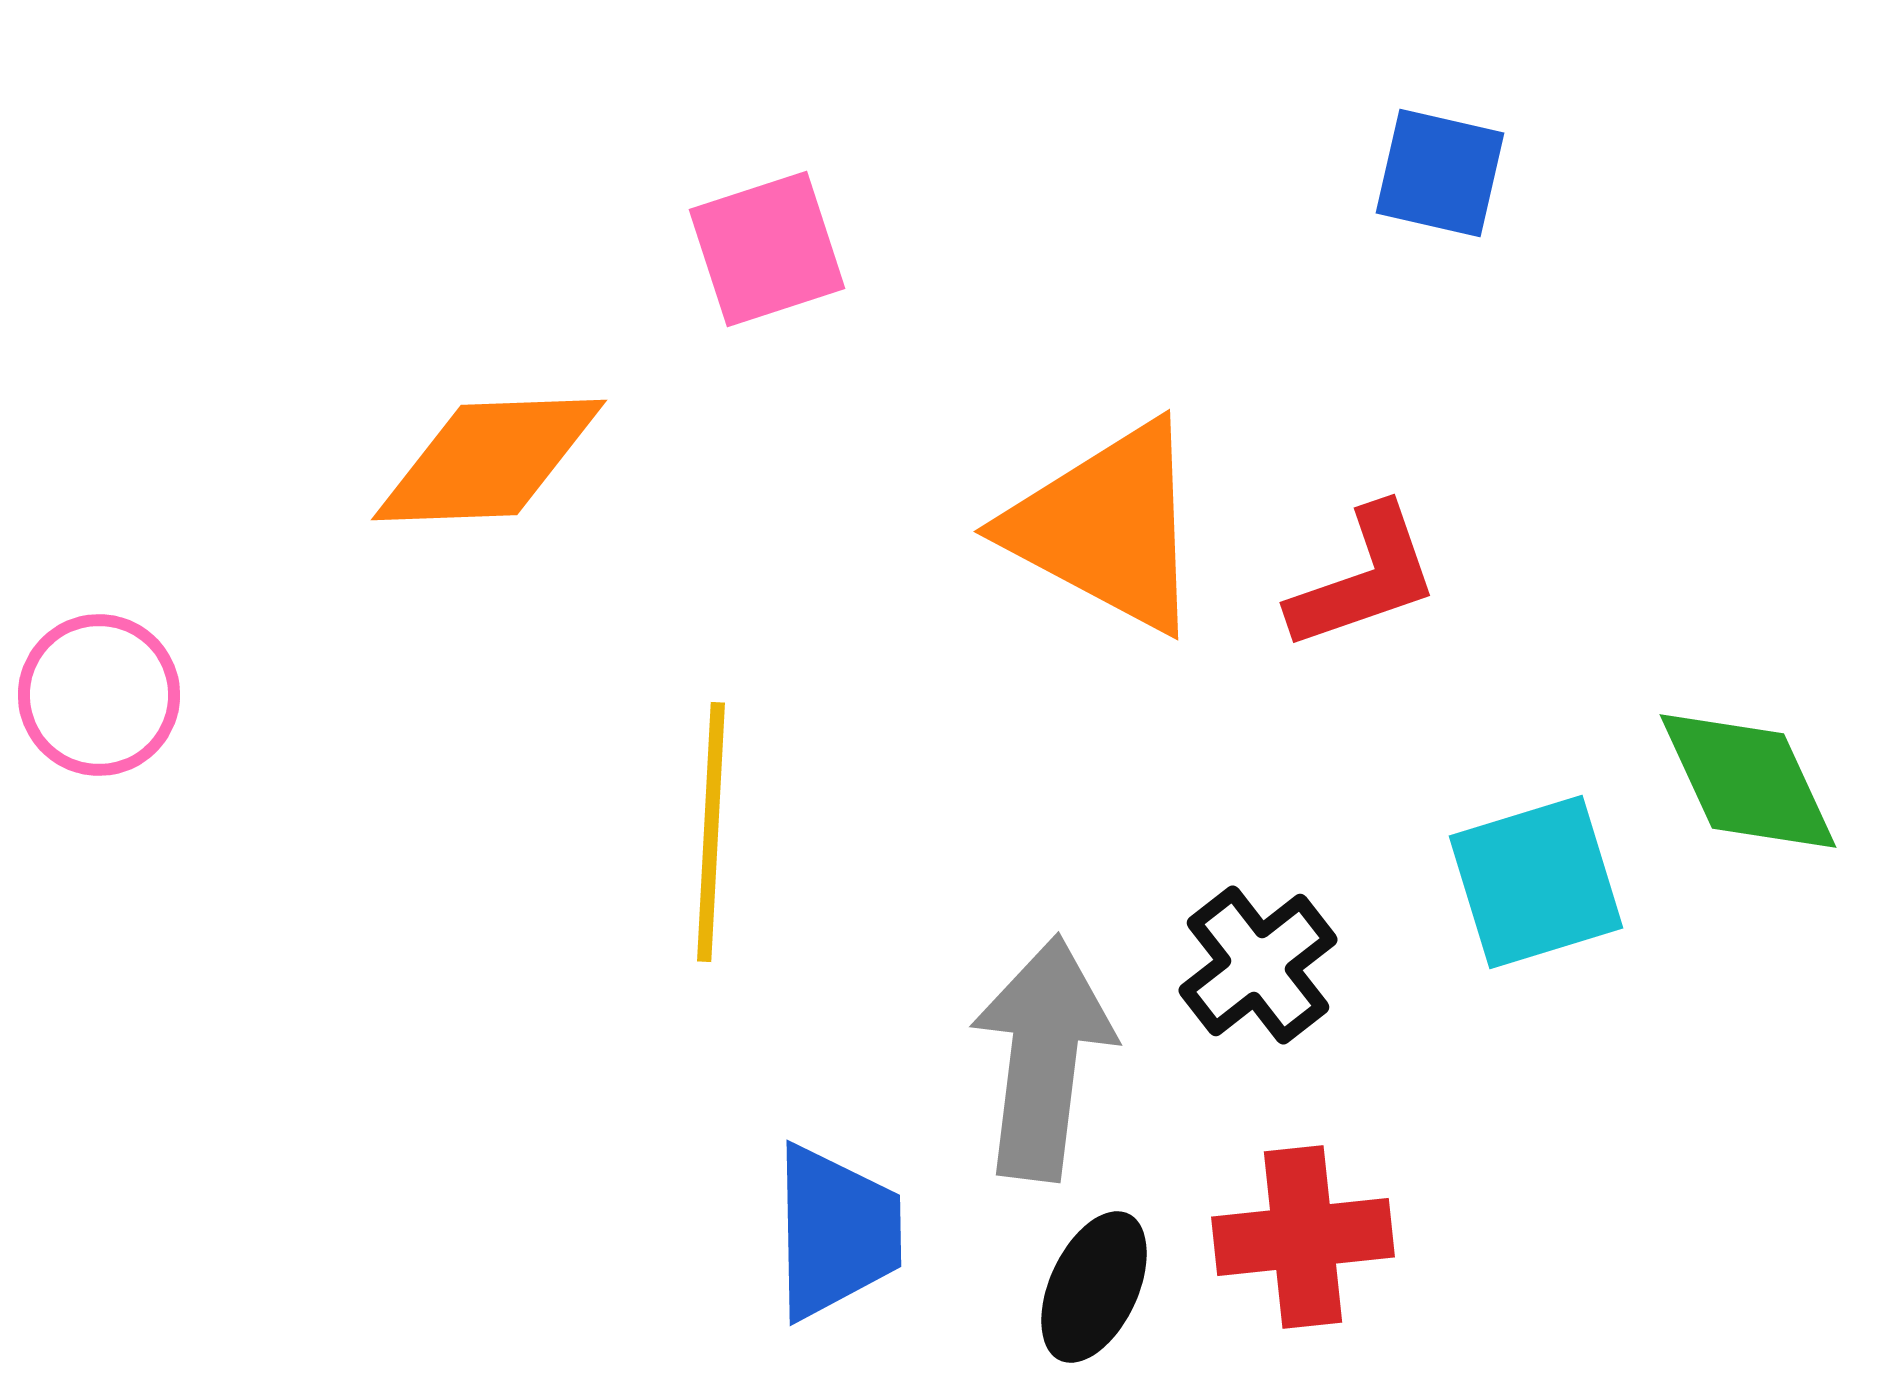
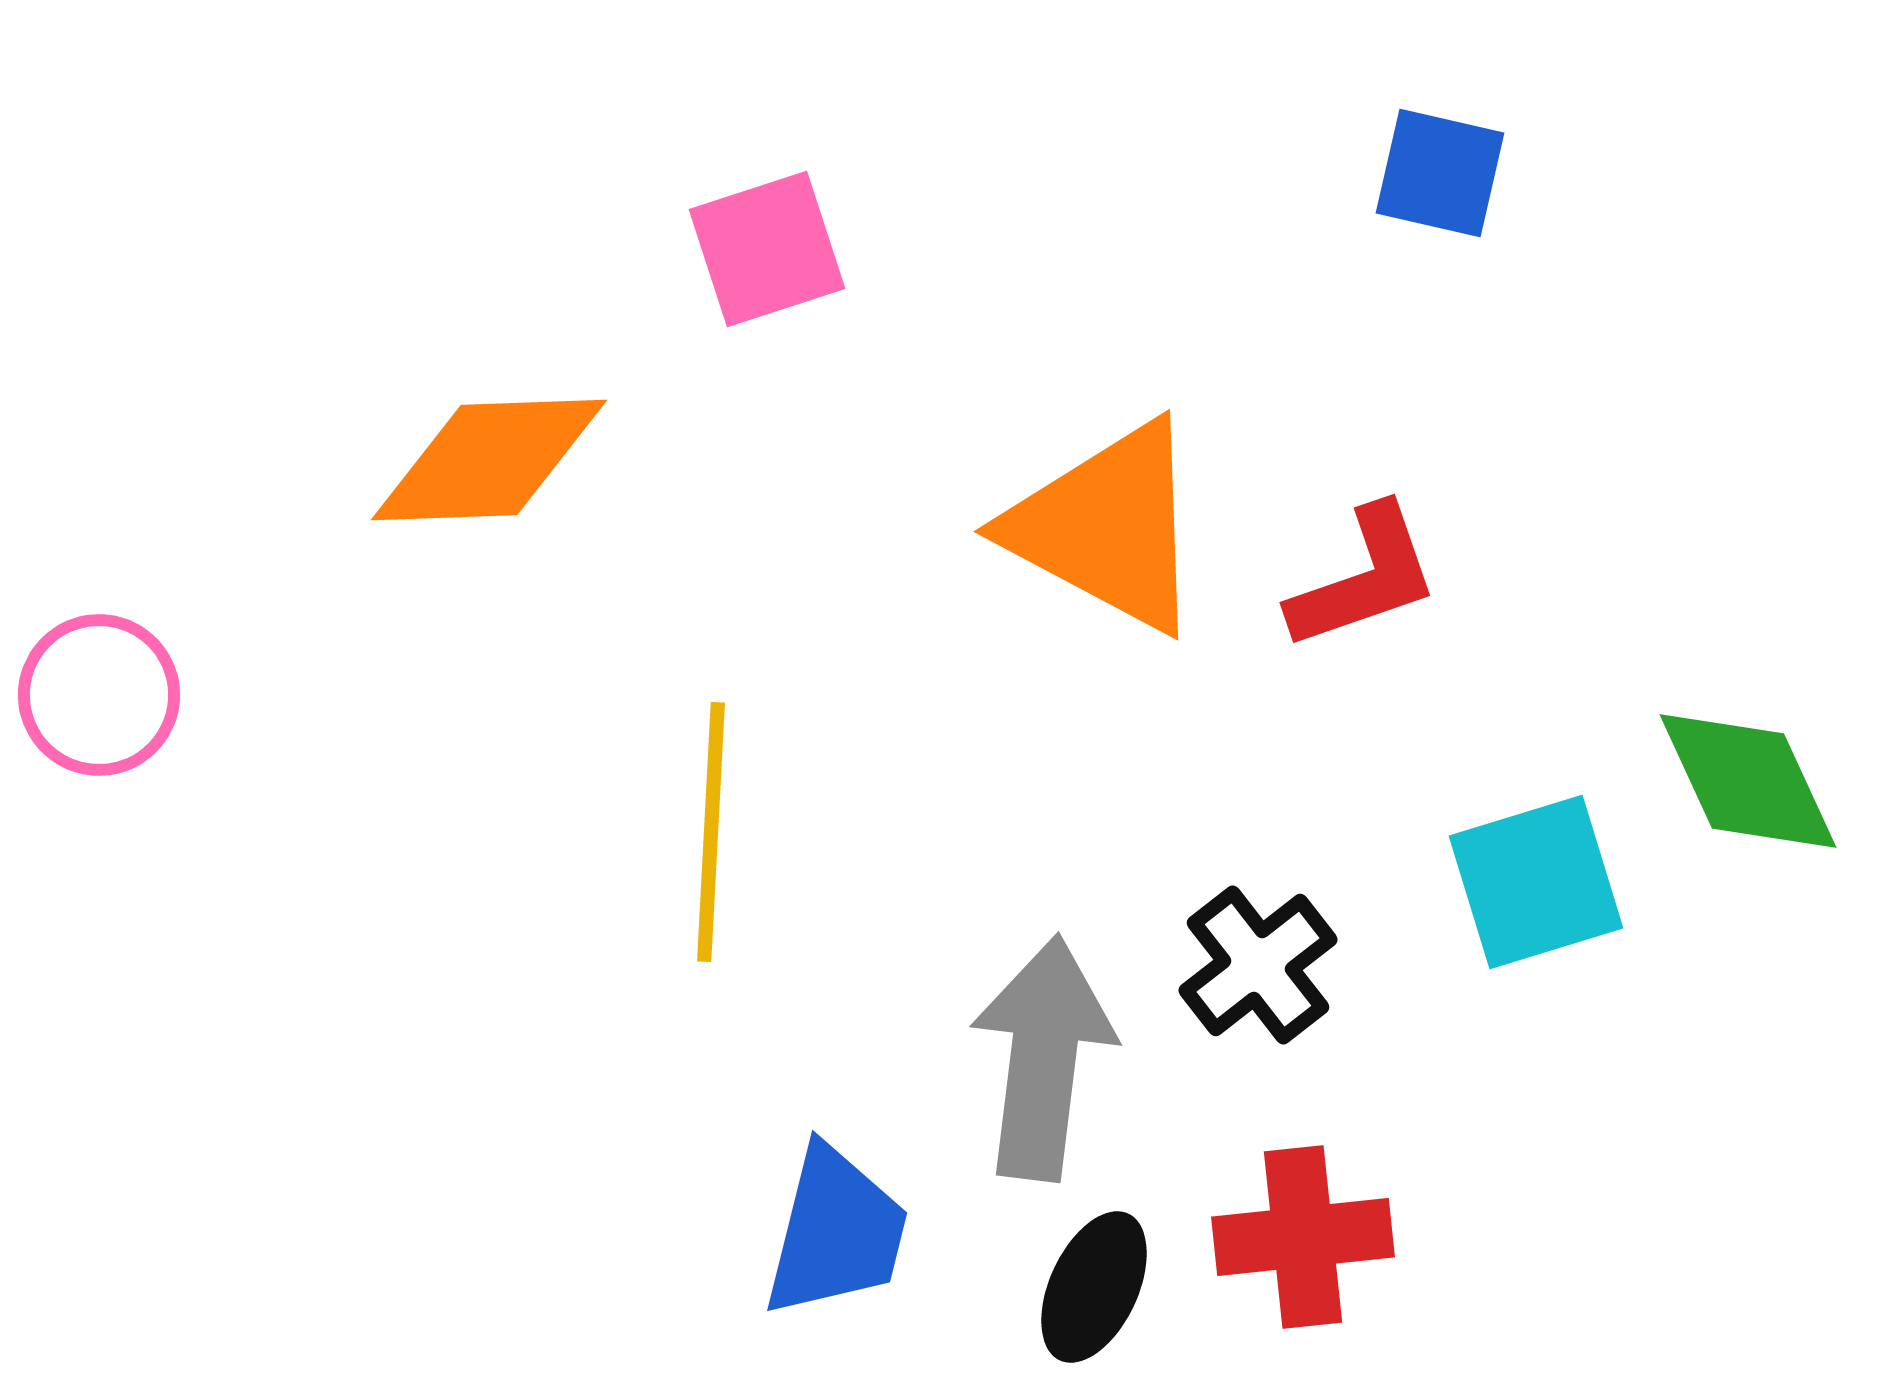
blue trapezoid: rotated 15 degrees clockwise
